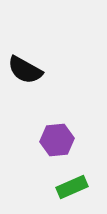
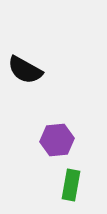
green rectangle: moved 1 px left, 2 px up; rotated 56 degrees counterclockwise
